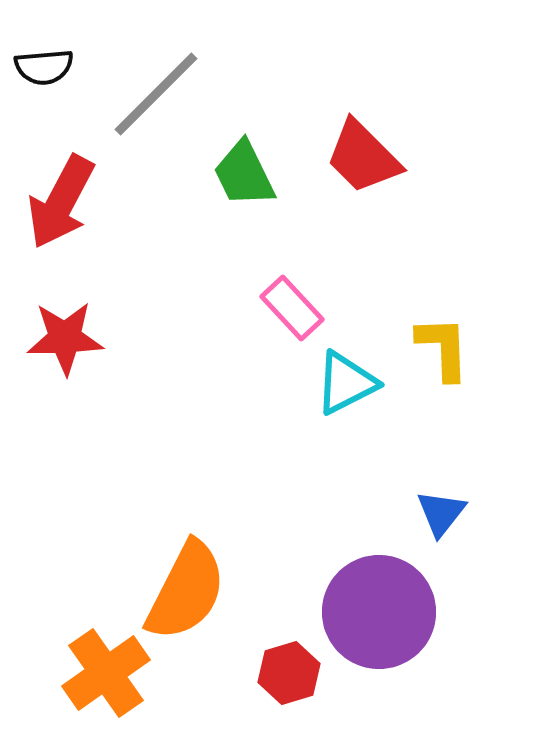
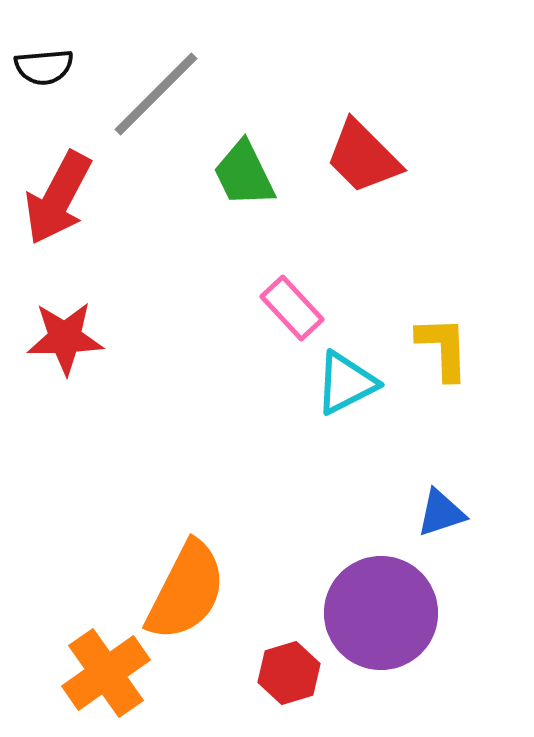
red arrow: moved 3 px left, 4 px up
blue triangle: rotated 34 degrees clockwise
purple circle: moved 2 px right, 1 px down
